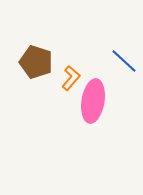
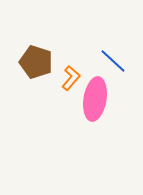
blue line: moved 11 px left
pink ellipse: moved 2 px right, 2 px up
